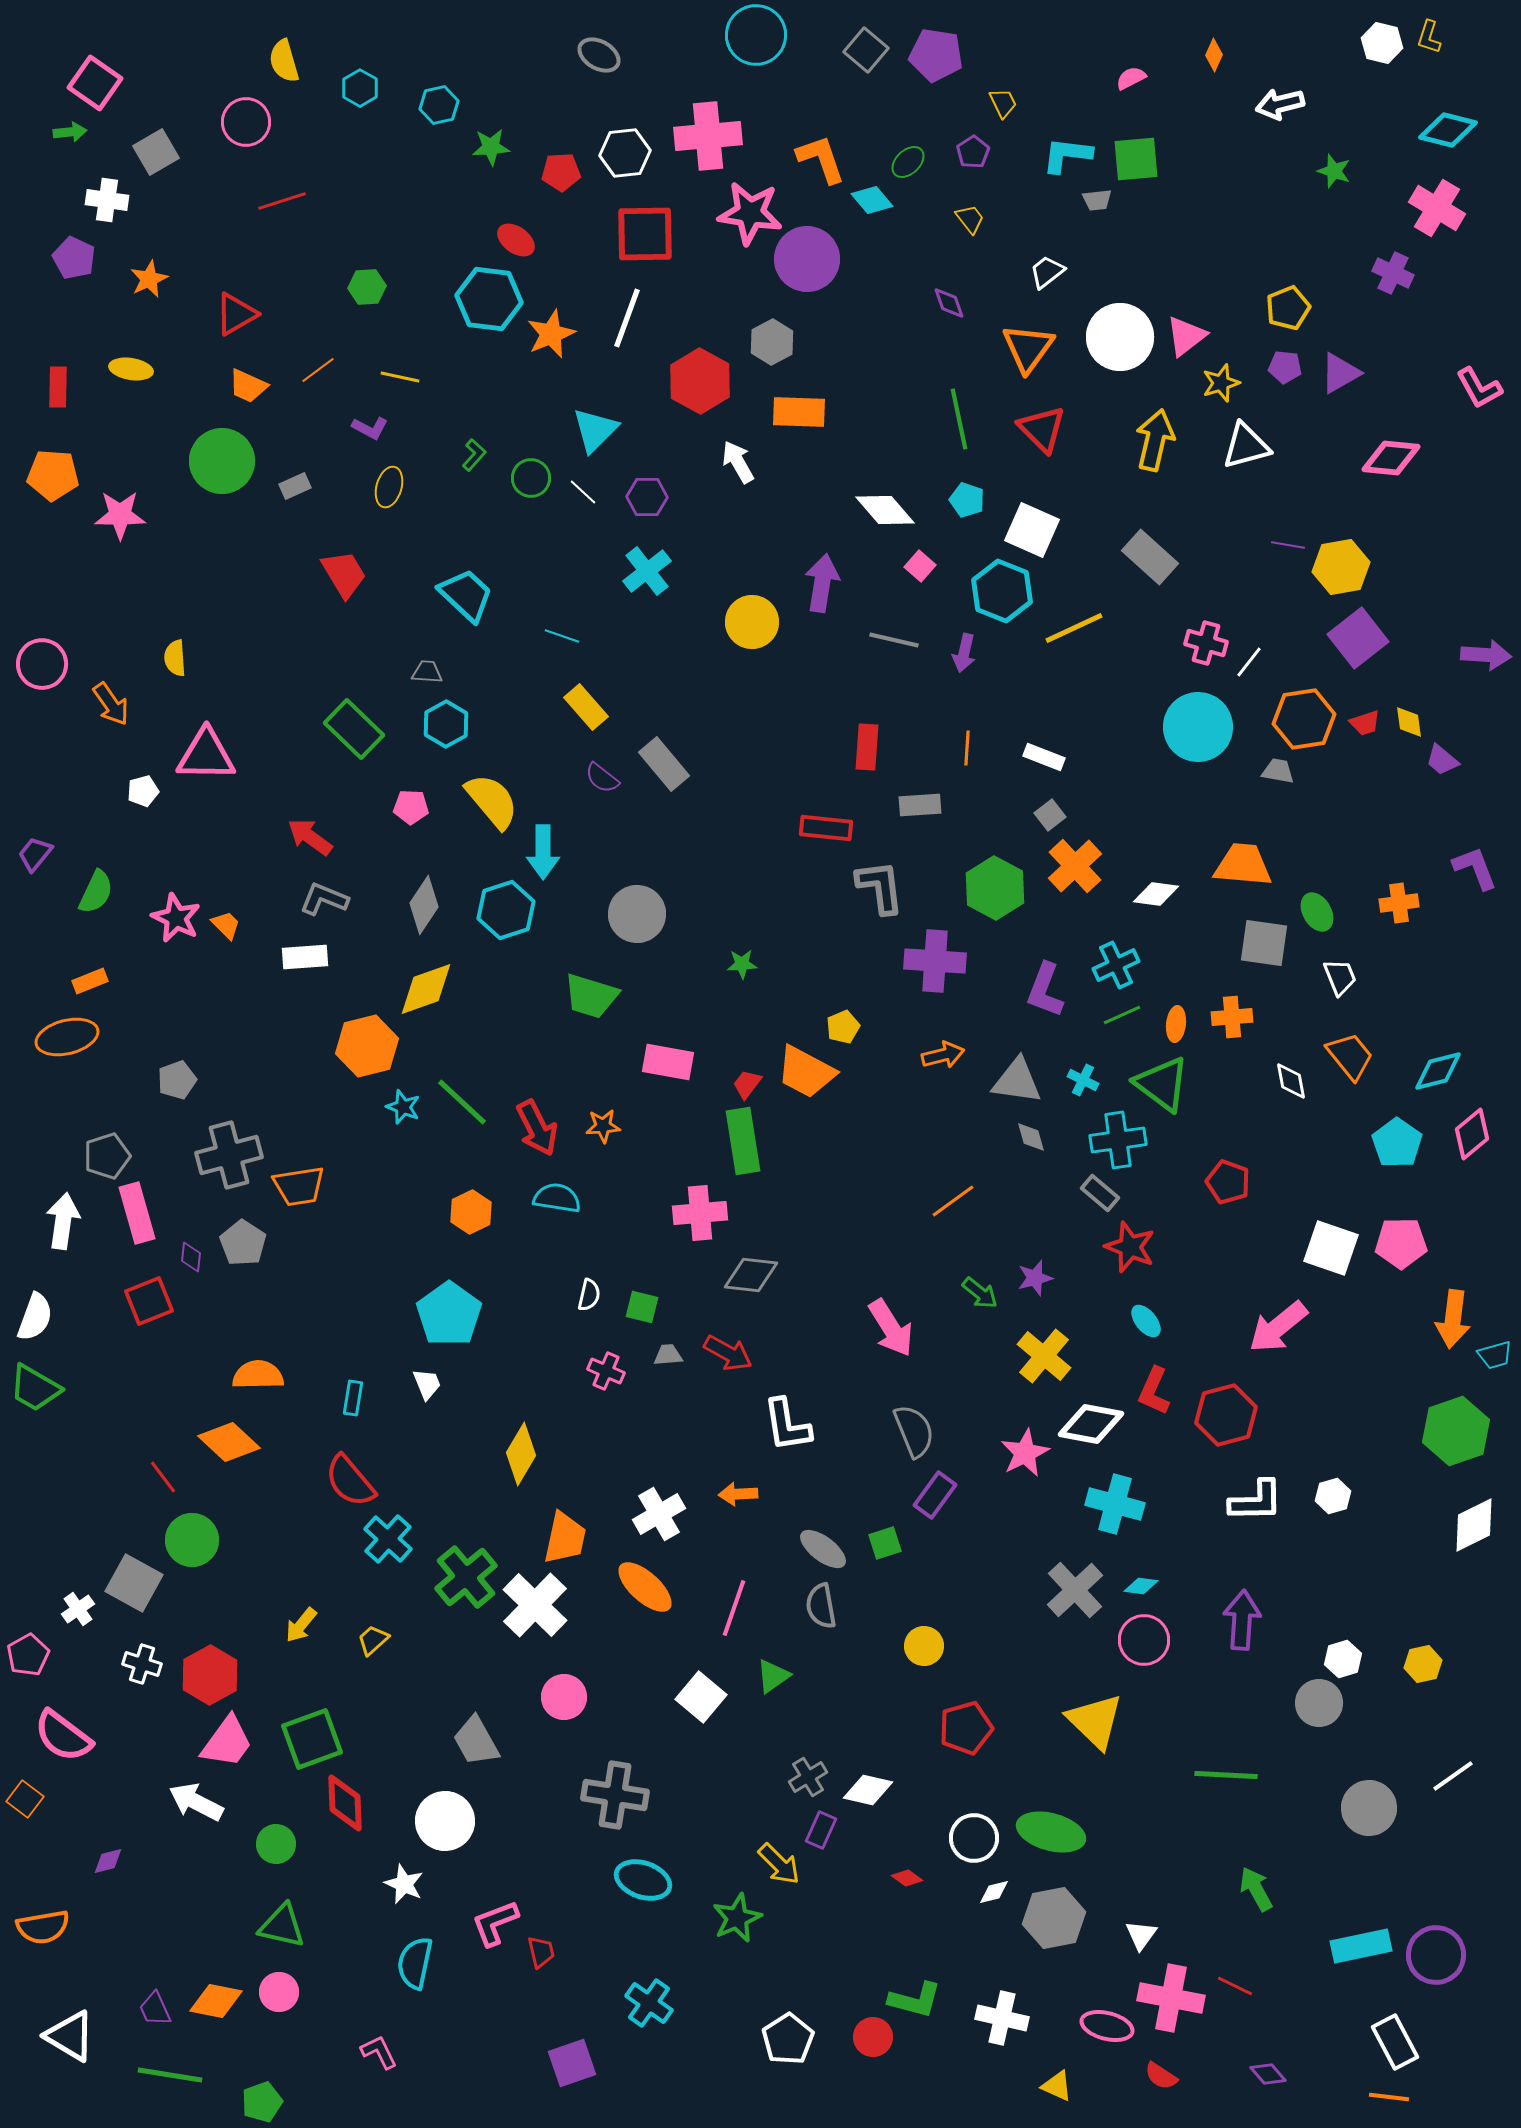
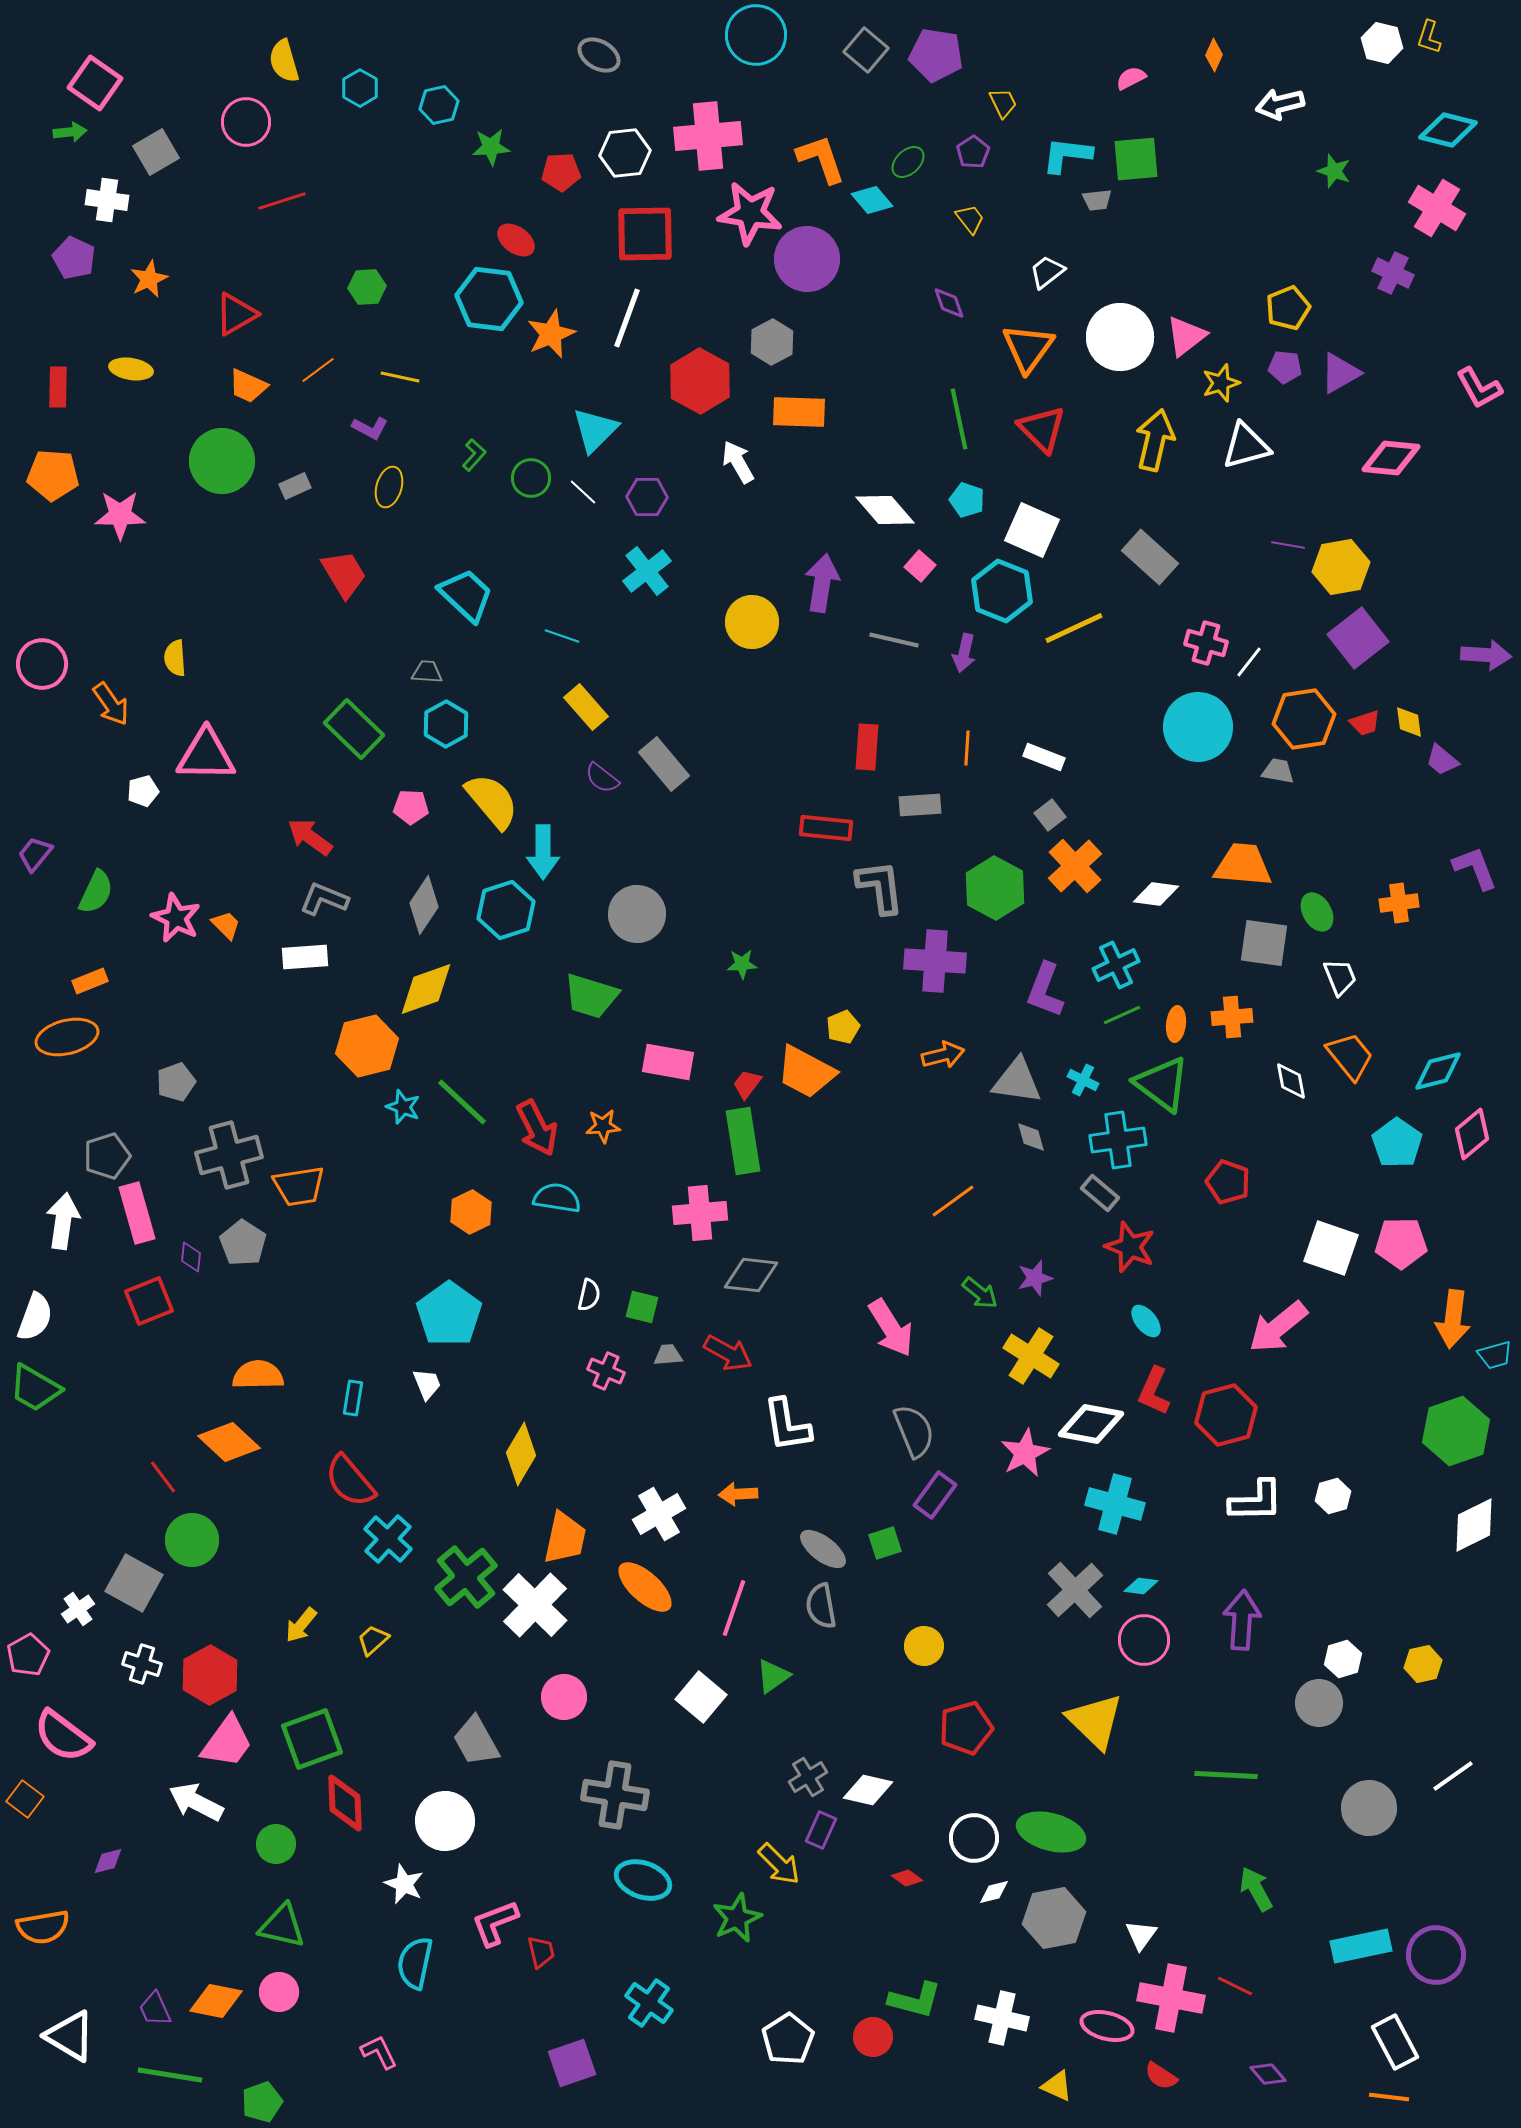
gray pentagon at (177, 1080): moved 1 px left, 2 px down
yellow cross at (1044, 1356): moved 13 px left; rotated 8 degrees counterclockwise
